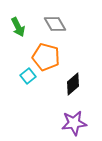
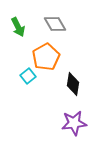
orange pentagon: rotated 28 degrees clockwise
black diamond: rotated 40 degrees counterclockwise
